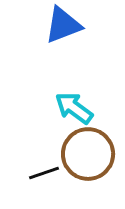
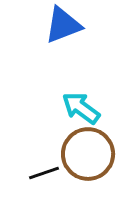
cyan arrow: moved 7 px right
